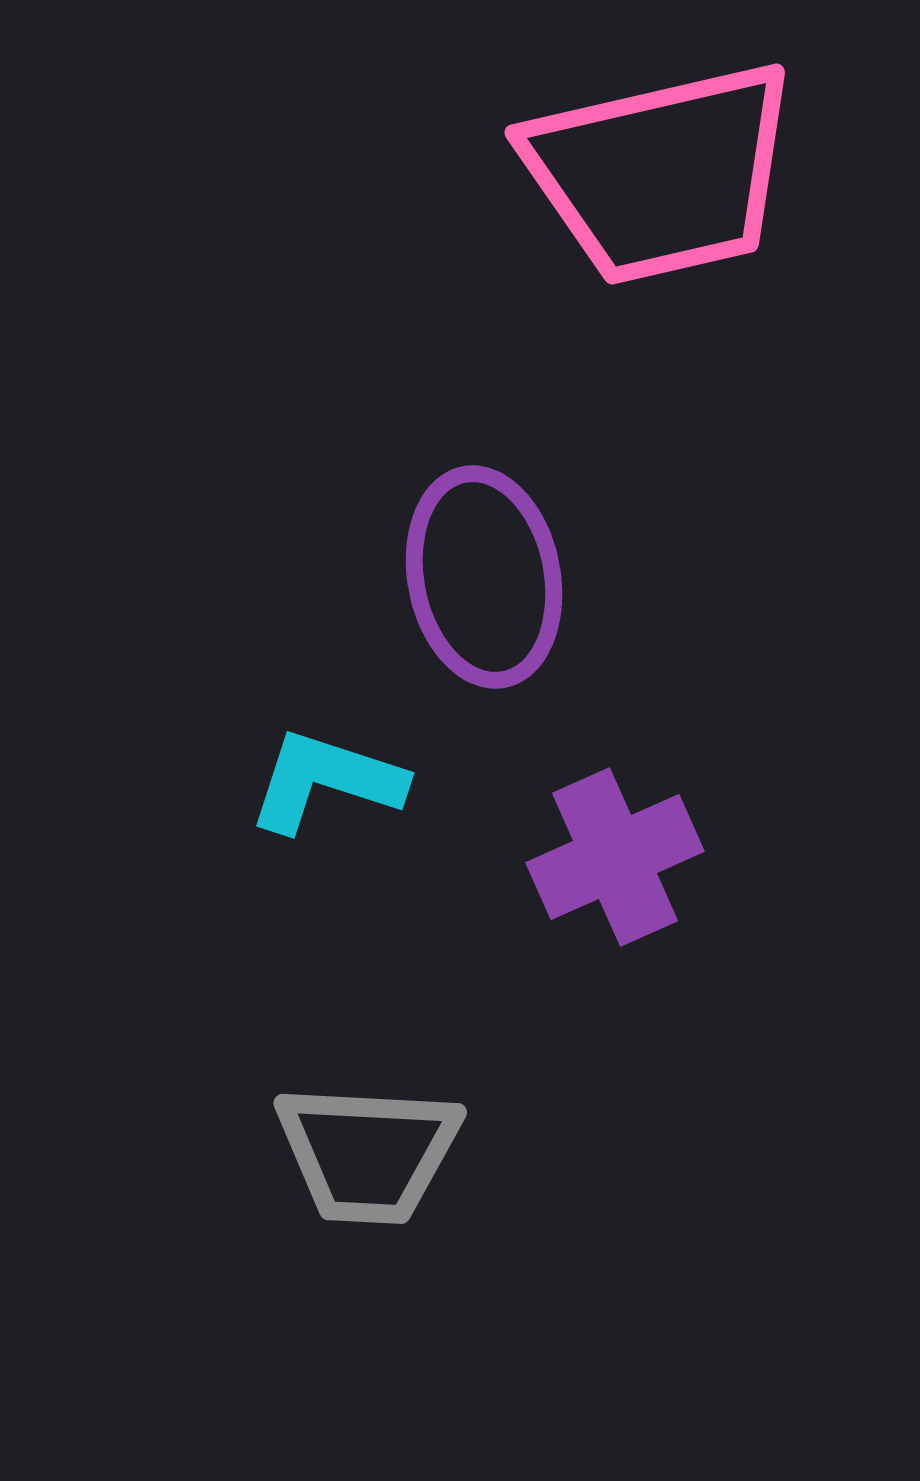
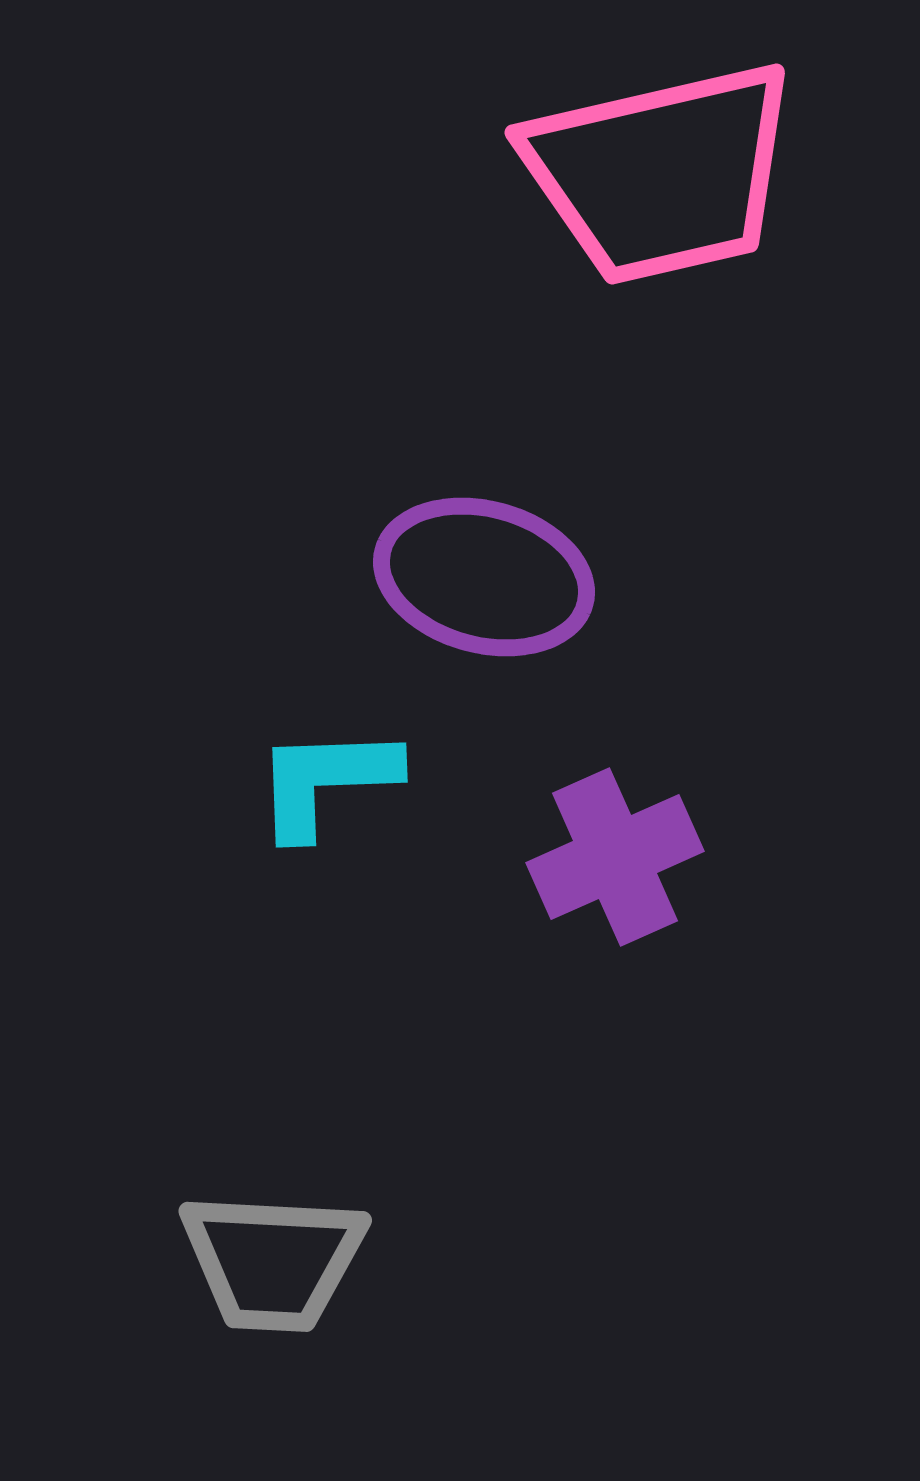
purple ellipse: rotated 64 degrees counterclockwise
cyan L-shape: rotated 20 degrees counterclockwise
gray trapezoid: moved 95 px left, 108 px down
